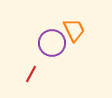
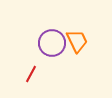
orange trapezoid: moved 3 px right, 11 px down
